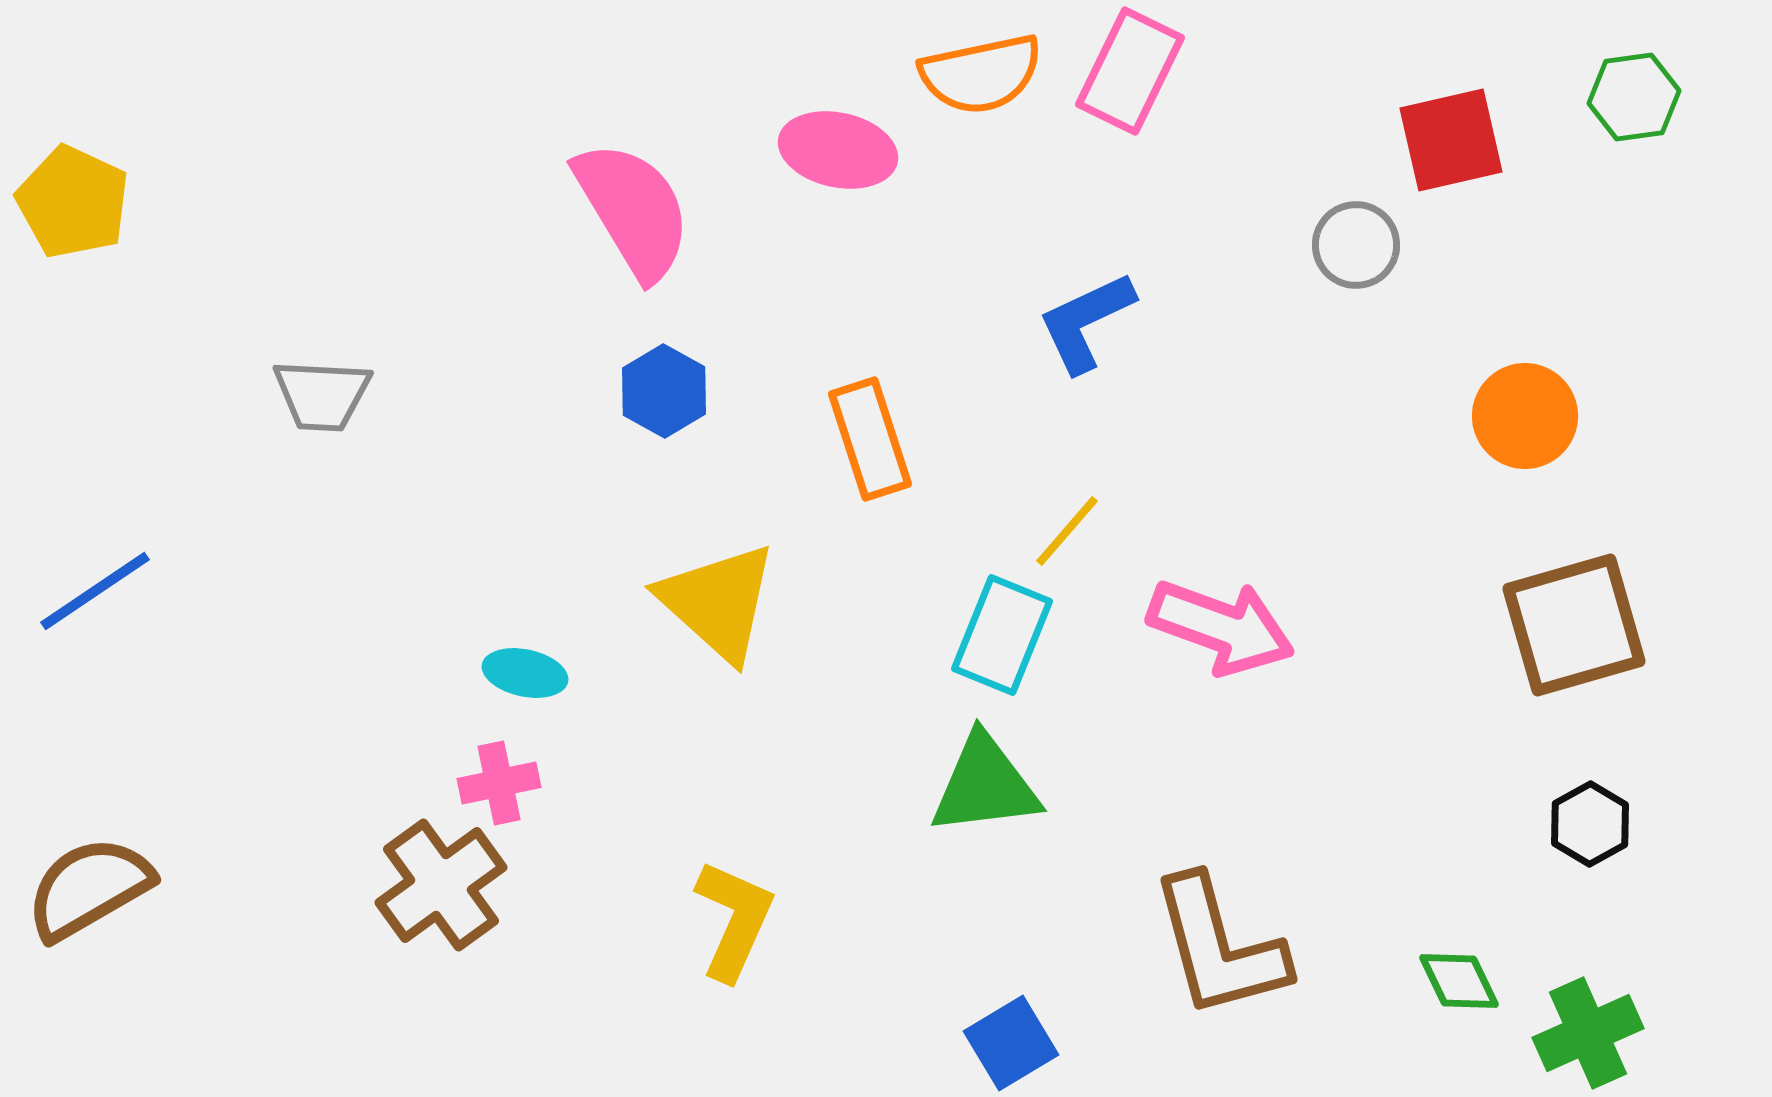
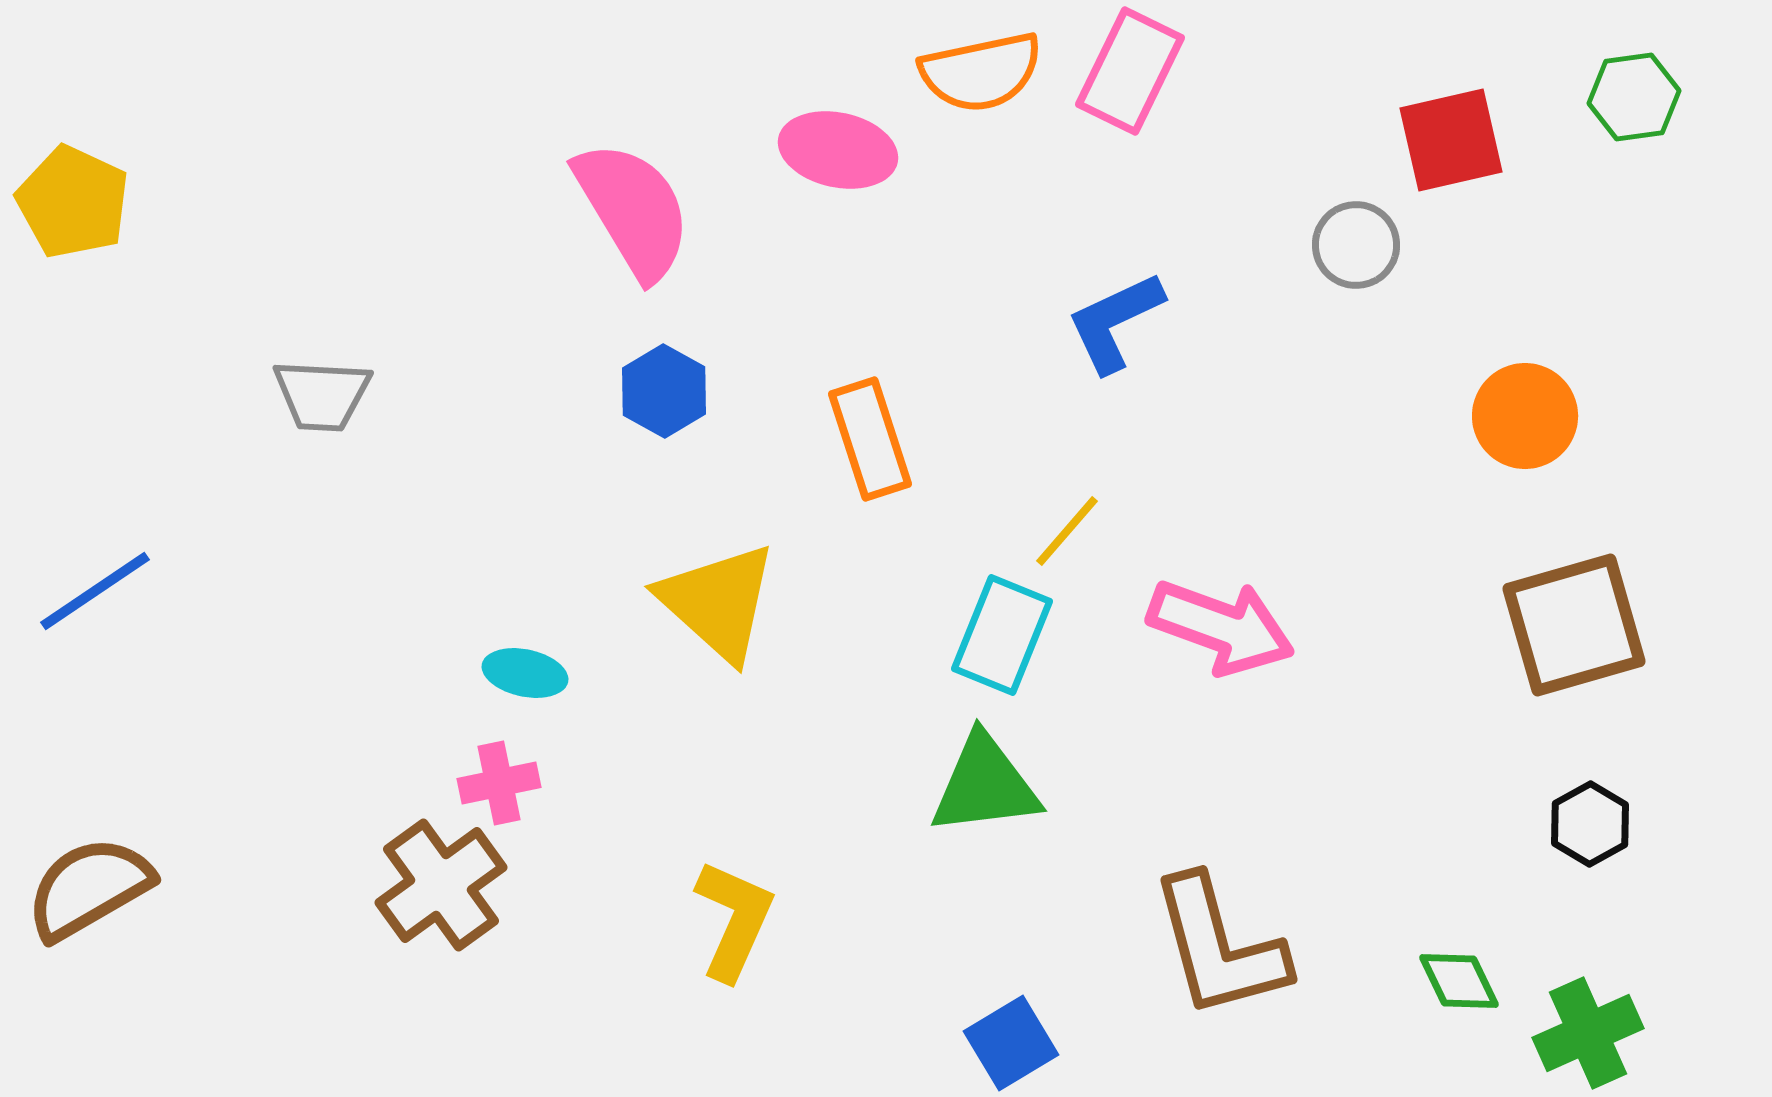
orange semicircle: moved 2 px up
blue L-shape: moved 29 px right
